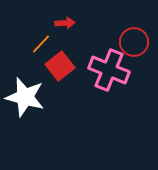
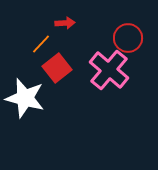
red circle: moved 6 px left, 4 px up
red square: moved 3 px left, 2 px down
pink cross: rotated 18 degrees clockwise
white star: moved 1 px down
